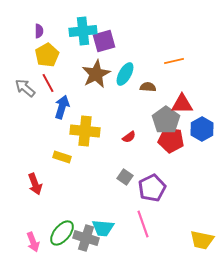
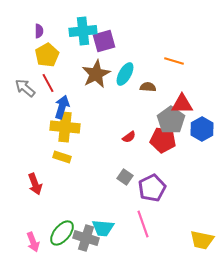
orange line: rotated 30 degrees clockwise
gray pentagon: moved 5 px right
yellow cross: moved 20 px left, 4 px up
red pentagon: moved 8 px left
